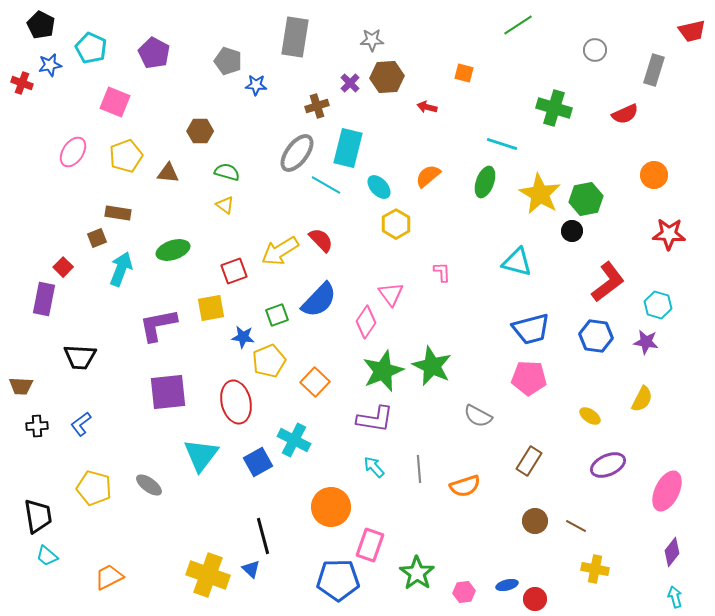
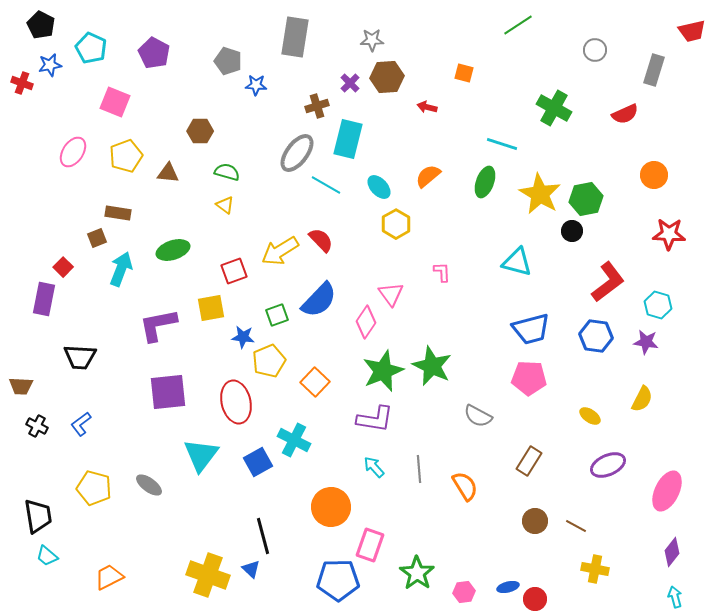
green cross at (554, 108): rotated 12 degrees clockwise
cyan rectangle at (348, 148): moved 9 px up
black cross at (37, 426): rotated 30 degrees clockwise
orange semicircle at (465, 486): rotated 104 degrees counterclockwise
blue ellipse at (507, 585): moved 1 px right, 2 px down
